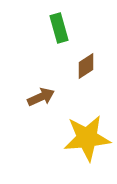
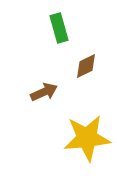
brown diamond: rotated 8 degrees clockwise
brown arrow: moved 3 px right, 5 px up
